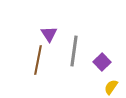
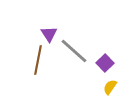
gray line: rotated 56 degrees counterclockwise
purple square: moved 3 px right, 1 px down
yellow semicircle: moved 1 px left
